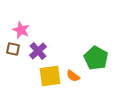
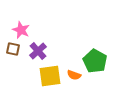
green pentagon: moved 1 px left, 3 px down
orange semicircle: moved 1 px right, 1 px up; rotated 16 degrees counterclockwise
